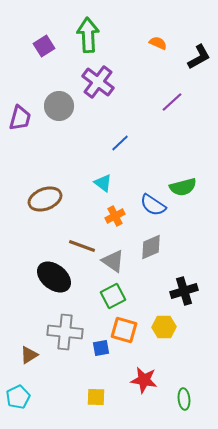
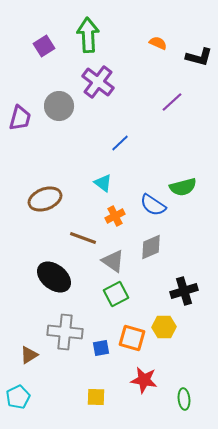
black L-shape: rotated 44 degrees clockwise
brown line: moved 1 px right, 8 px up
green square: moved 3 px right, 2 px up
orange square: moved 8 px right, 8 px down
